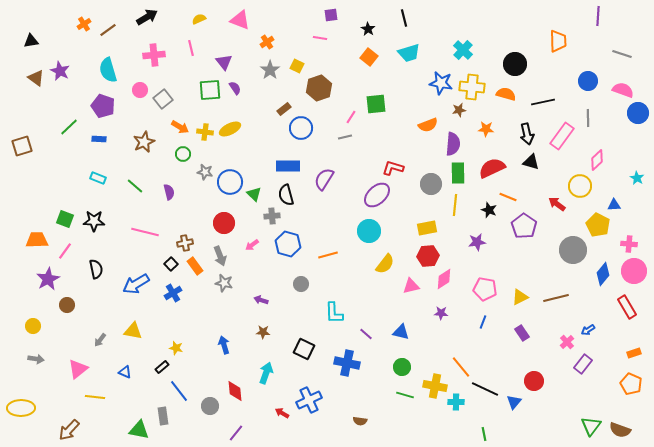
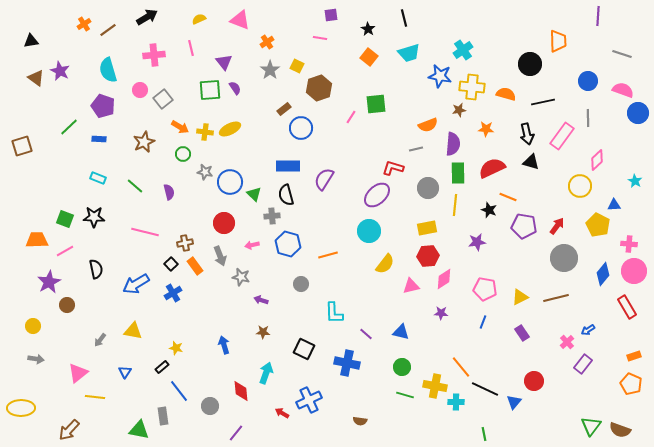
cyan cross at (463, 50): rotated 12 degrees clockwise
black circle at (515, 64): moved 15 px right
blue star at (441, 83): moved 1 px left, 7 px up
gray line at (345, 137): moved 71 px right, 12 px down
cyan star at (637, 178): moved 2 px left, 3 px down
gray circle at (431, 184): moved 3 px left, 4 px down
red arrow at (557, 204): moved 22 px down; rotated 90 degrees clockwise
black star at (94, 221): moved 4 px up
purple pentagon at (524, 226): rotated 25 degrees counterclockwise
pink arrow at (252, 245): rotated 24 degrees clockwise
gray circle at (573, 250): moved 9 px left, 8 px down
pink line at (65, 251): rotated 24 degrees clockwise
purple star at (48, 279): moved 1 px right, 3 px down
gray star at (224, 283): moved 17 px right, 6 px up
orange rectangle at (634, 353): moved 3 px down
pink triangle at (78, 369): moved 4 px down
blue triangle at (125, 372): rotated 40 degrees clockwise
red diamond at (235, 391): moved 6 px right
